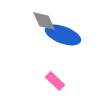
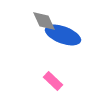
pink rectangle: moved 2 px left
